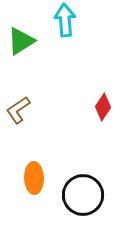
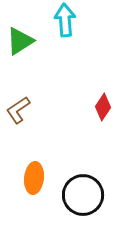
green triangle: moved 1 px left
orange ellipse: rotated 8 degrees clockwise
